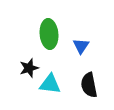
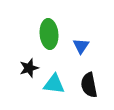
cyan triangle: moved 4 px right
